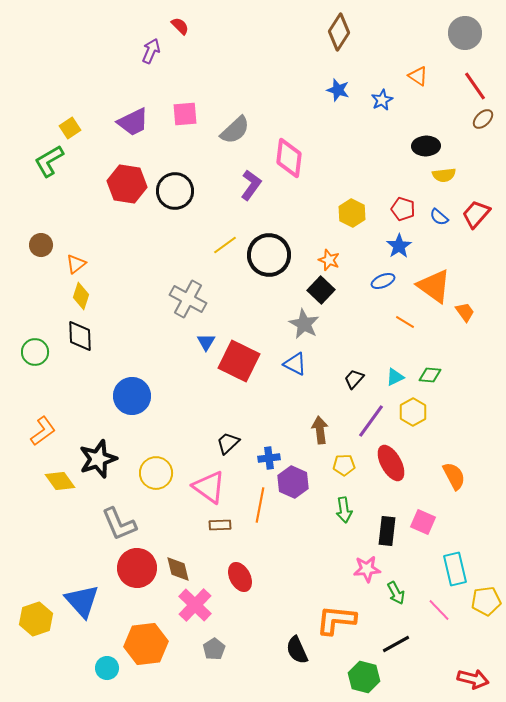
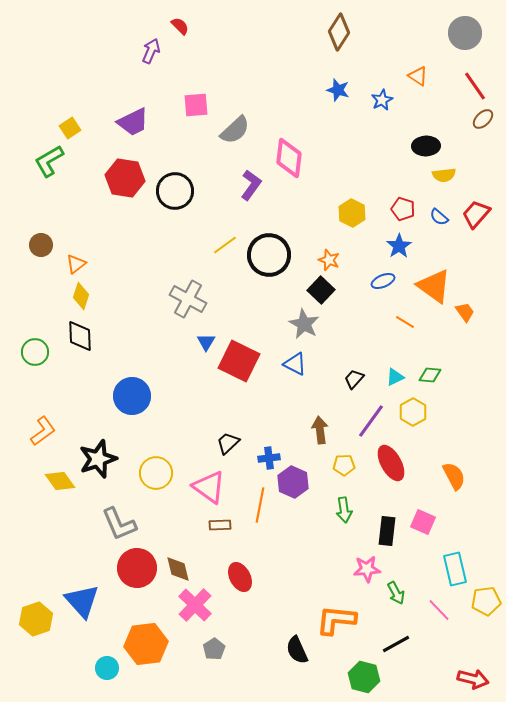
pink square at (185, 114): moved 11 px right, 9 px up
red hexagon at (127, 184): moved 2 px left, 6 px up
